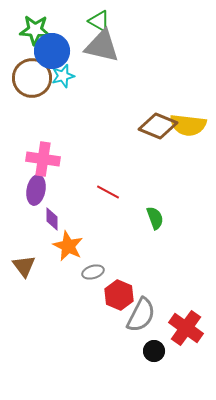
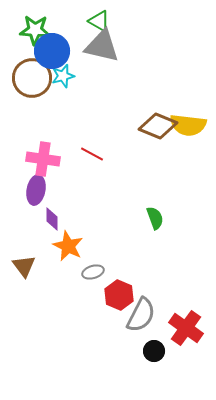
red line: moved 16 px left, 38 px up
